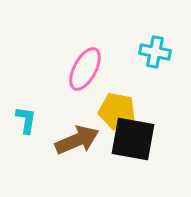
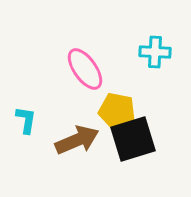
cyan cross: rotated 8 degrees counterclockwise
pink ellipse: rotated 63 degrees counterclockwise
black square: rotated 27 degrees counterclockwise
